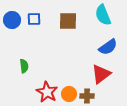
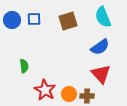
cyan semicircle: moved 2 px down
brown square: rotated 18 degrees counterclockwise
blue semicircle: moved 8 px left
red triangle: rotated 35 degrees counterclockwise
red star: moved 2 px left, 2 px up
